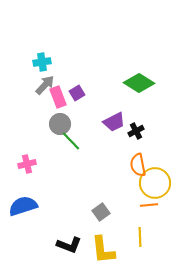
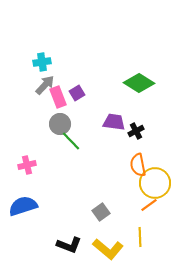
purple trapezoid: rotated 145 degrees counterclockwise
pink cross: moved 1 px down
orange line: rotated 30 degrees counterclockwise
yellow L-shape: moved 5 px right, 1 px up; rotated 44 degrees counterclockwise
